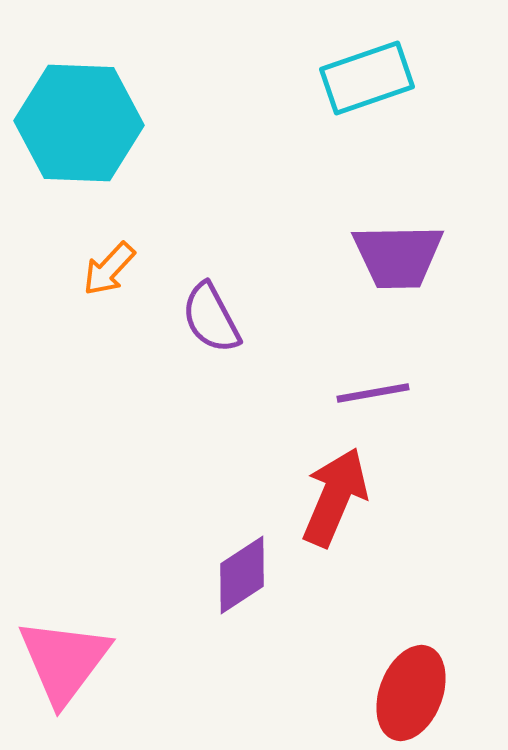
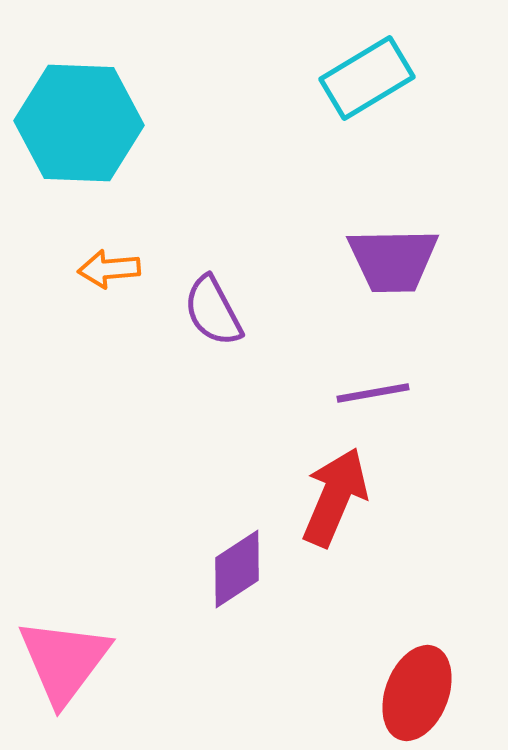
cyan rectangle: rotated 12 degrees counterclockwise
purple trapezoid: moved 5 px left, 4 px down
orange arrow: rotated 42 degrees clockwise
purple semicircle: moved 2 px right, 7 px up
purple diamond: moved 5 px left, 6 px up
red ellipse: moved 6 px right
